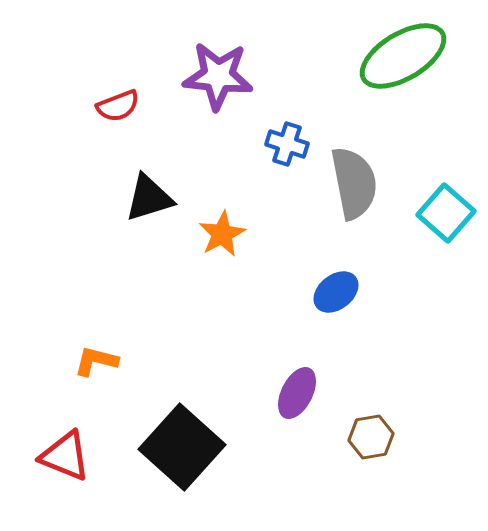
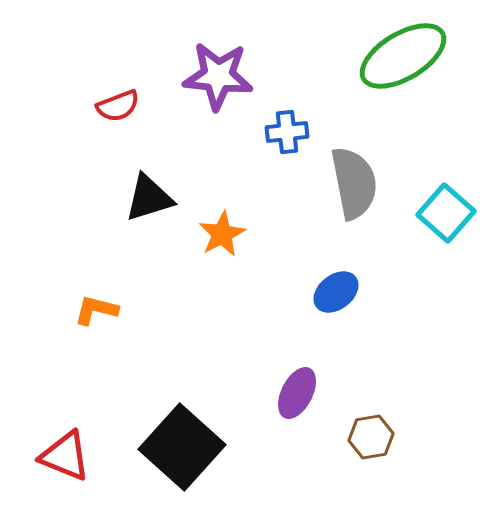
blue cross: moved 12 px up; rotated 24 degrees counterclockwise
orange L-shape: moved 51 px up
